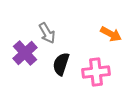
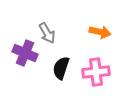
orange arrow: moved 11 px left, 2 px up; rotated 15 degrees counterclockwise
purple cross: rotated 25 degrees counterclockwise
black semicircle: moved 4 px down
